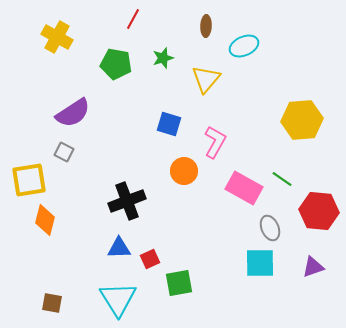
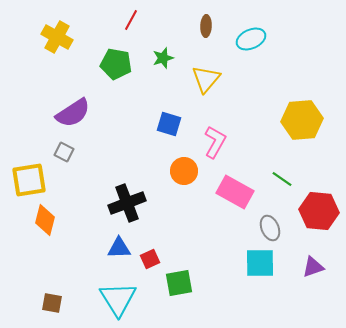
red line: moved 2 px left, 1 px down
cyan ellipse: moved 7 px right, 7 px up
pink rectangle: moved 9 px left, 4 px down
black cross: moved 2 px down
